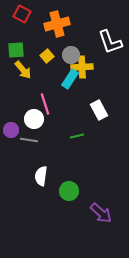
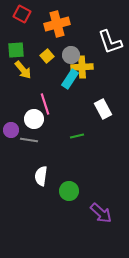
white rectangle: moved 4 px right, 1 px up
